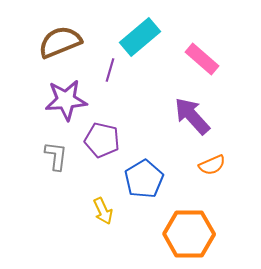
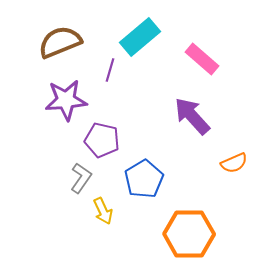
gray L-shape: moved 25 px right, 22 px down; rotated 28 degrees clockwise
orange semicircle: moved 22 px right, 2 px up
